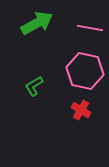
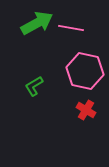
pink line: moved 19 px left
red cross: moved 5 px right
